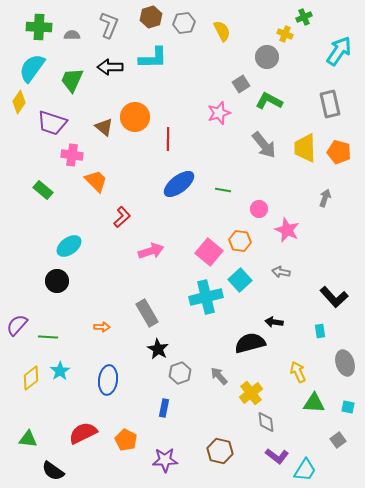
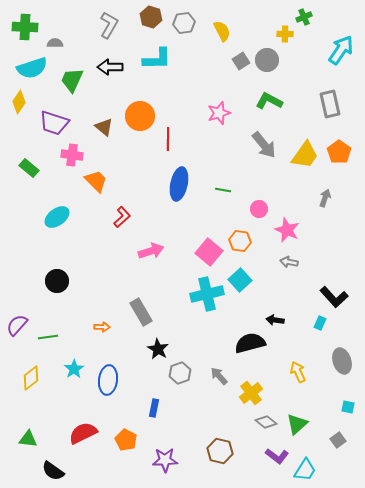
brown hexagon at (151, 17): rotated 25 degrees counterclockwise
gray L-shape at (109, 25): rotated 8 degrees clockwise
green cross at (39, 27): moved 14 px left
yellow cross at (285, 34): rotated 21 degrees counterclockwise
gray semicircle at (72, 35): moved 17 px left, 8 px down
cyan arrow at (339, 51): moved 2 px right, 1 px up
gray circle at (267, 57): moved 3 px down
cyan L-shape at (153, 58): moved 4 px right, 1 px down
cyan semicircle at (32, 68): rotated 144 degrees counterclockwise
gray square at (241, 84): moved 23 px up
orange circle at (135, 117): moved 5 px right, 1 px up
purple trapezoid at (52, 123): moved 2 px right
yellow trapezoid at (305, 148): moved 7 px down; rotated 144 degrees counterclockwise
orange pentagon at (339, 152): rotated 20 degrees clockwise
blue ellipse at (179, 184): rotated 40 degrees counterclockwise
green rectangle at (43, 190): moved 14 px left, 22 px up
cyan ellipse at (69, 246): moved 12 px left, 29 px up
gray arrow at (281, 272): moved 8 px right, 10 px up
cyan cross at (206, 297): moved 1 px right, 3 px up
gray rectangle at (147, 313): moved 6 px left, 1 px up
black arrow at (274, 322): moved 1 px right, 2 px up
cyan rectangle at (320, 331): moved 8 px up; rotated 32 degrees clockwise
green line at (48, 337): rotated 12 degrees counterclockwise
gray ellipse at (345, 363): moved 3 px left, 2 px up
cyan star at (60, 371): moved 14 px right, 2 px up
green triangle at (314, 403): moved 17 px left, 21 px down; rotated 45 degrees counterclockwise
blue rectangle at (164, 408): moved 10 px left
gray diamond at (266, 422): rotated 45 degrees counterclockwise
